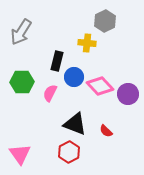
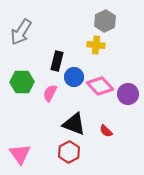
yellow cross: moved 9 px right, 2 px down
black triangle: moved 1 px left
